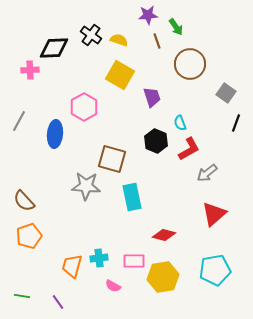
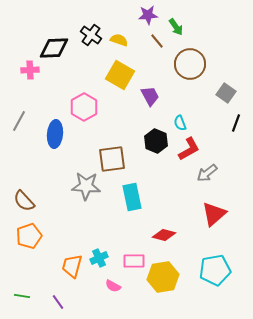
brown line: rotated 21 degrees counterclockwise
purple trapezoid: moved 2 px left, 1 px up; rotated 10 degrees counterclockwise
brown square: rotated 24 degrees counterclockwise
cyan cross: rotated 18 degrees counterclockwise
